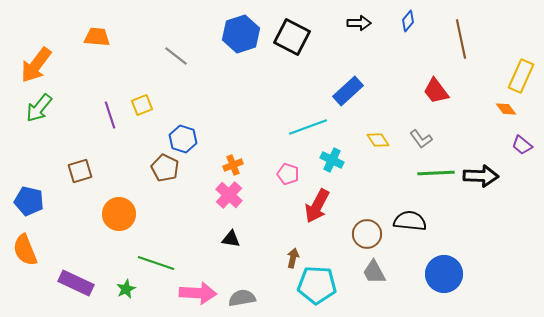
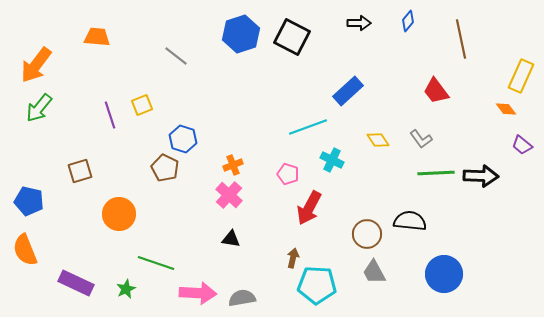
red arrow at (317, 206): moved 8 px left, 2 px down
